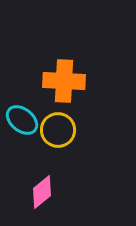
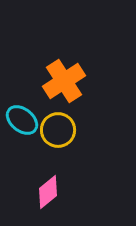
orange cross: rotated 36 degrees counterclockwise
pink diamond: moved 6 px right
